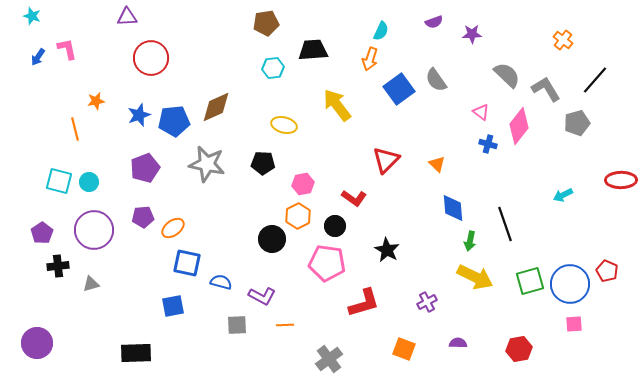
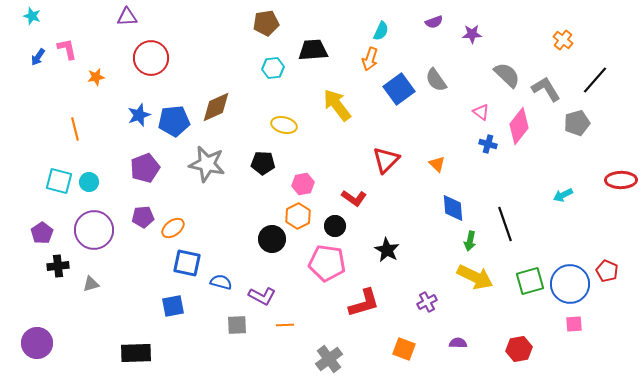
orange star at (96, 101): moved 24 px up
